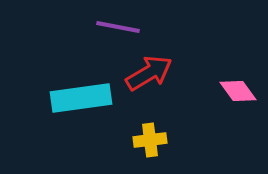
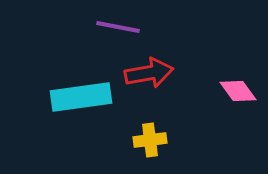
red arrow: rotated 21 degrees clockwise
cyan rectangle: moved 1 px up
